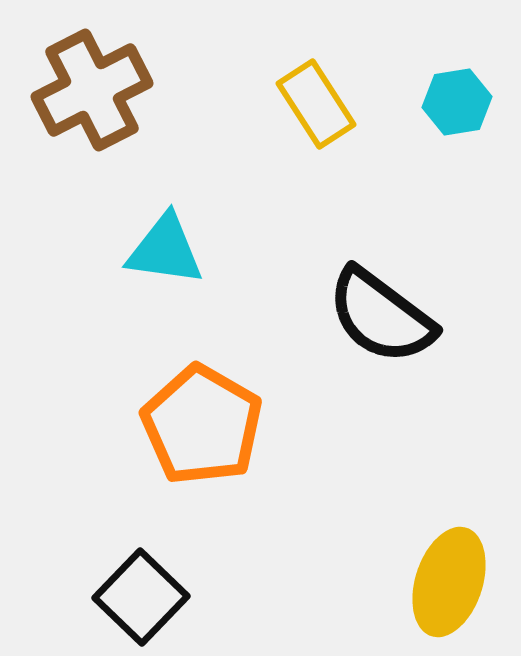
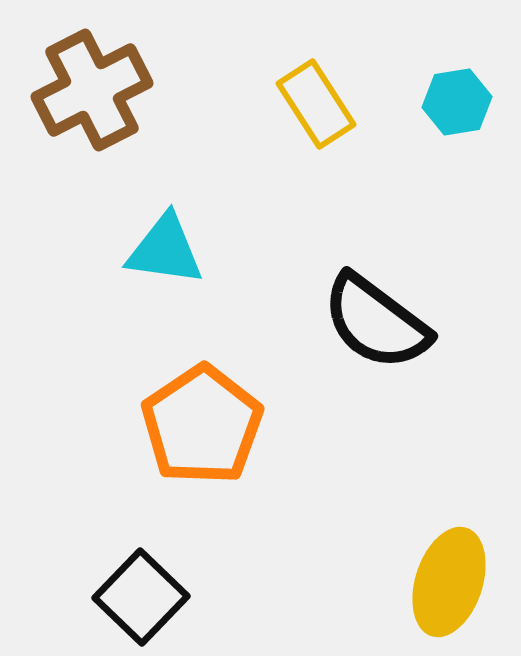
black semicircle: moved 5 px left, 6 px down
orange pentagon: rotated 8 degrees clockwise
